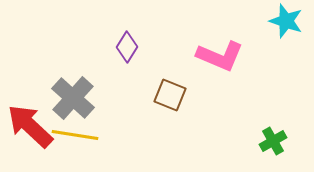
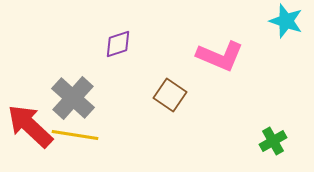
purple diamond: moved 9 px left, 3 px up; rotated 40 degrees clockwise
brown square: rotated 12 degrees clockwise
